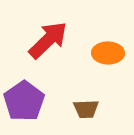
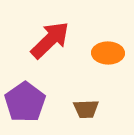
red arrow: moved 2 px right
purple pentagon: moved 1 px right, 1 px down
